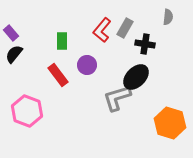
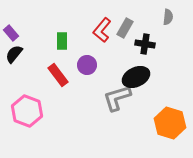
black ellipse: rotated 20 degrees clockwise
